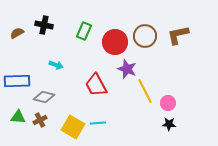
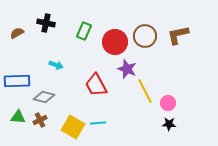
black cross: moved 2 px right, 2 px up
